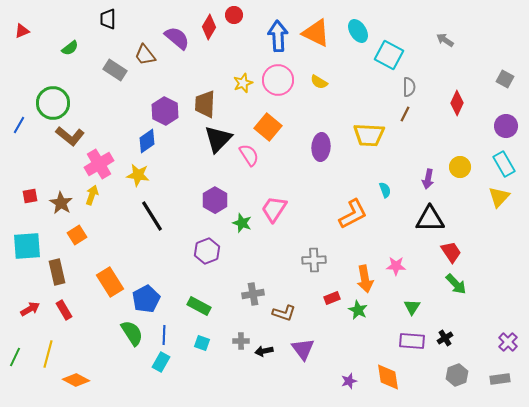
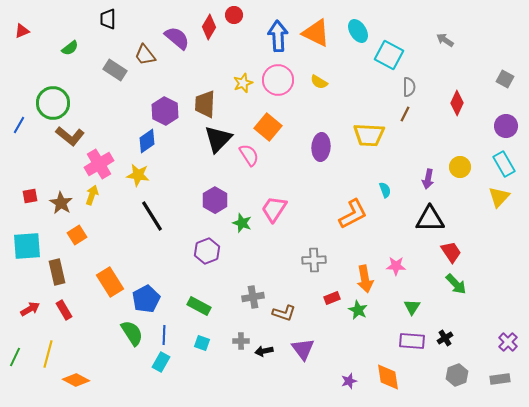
gray cross at (253, 294): moved 3 px down
